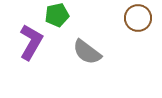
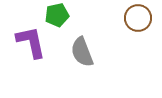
purple L-shape: rotated 42 degrees counterclockwise
gray semicircle: moved 5 px left; rotated 32 degrees clockwise
